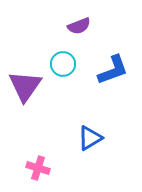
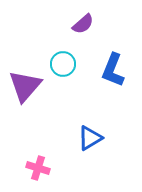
purple semicircle: moved 4 px right, 2 px up; rotated 20 degrees counterclockwise
blue L-shape: rotated 132 degrees clockwise
purple triangle: rotated 6 degrees clockwise
